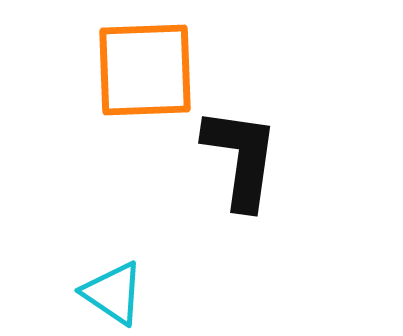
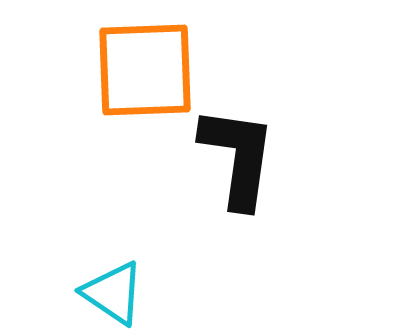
black L-shape: moved 3 px left, 1 px up
